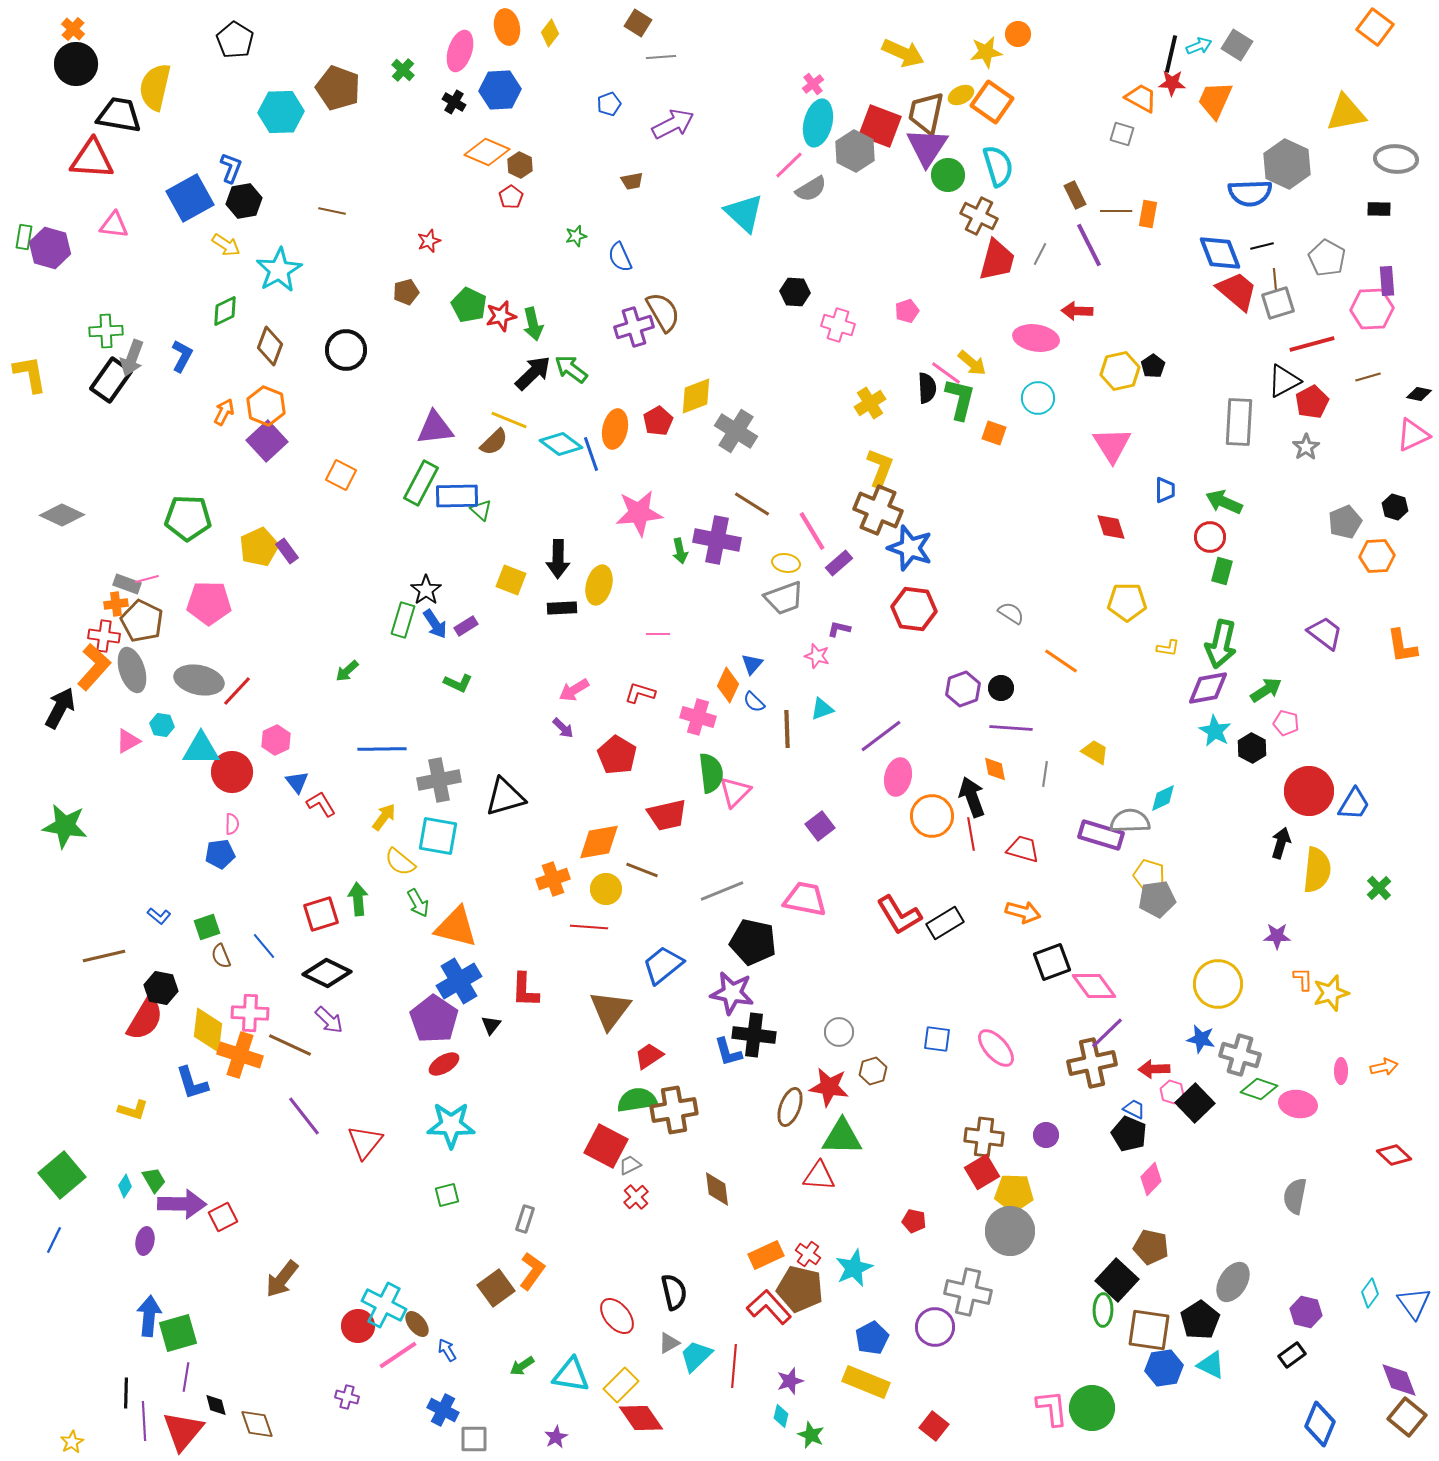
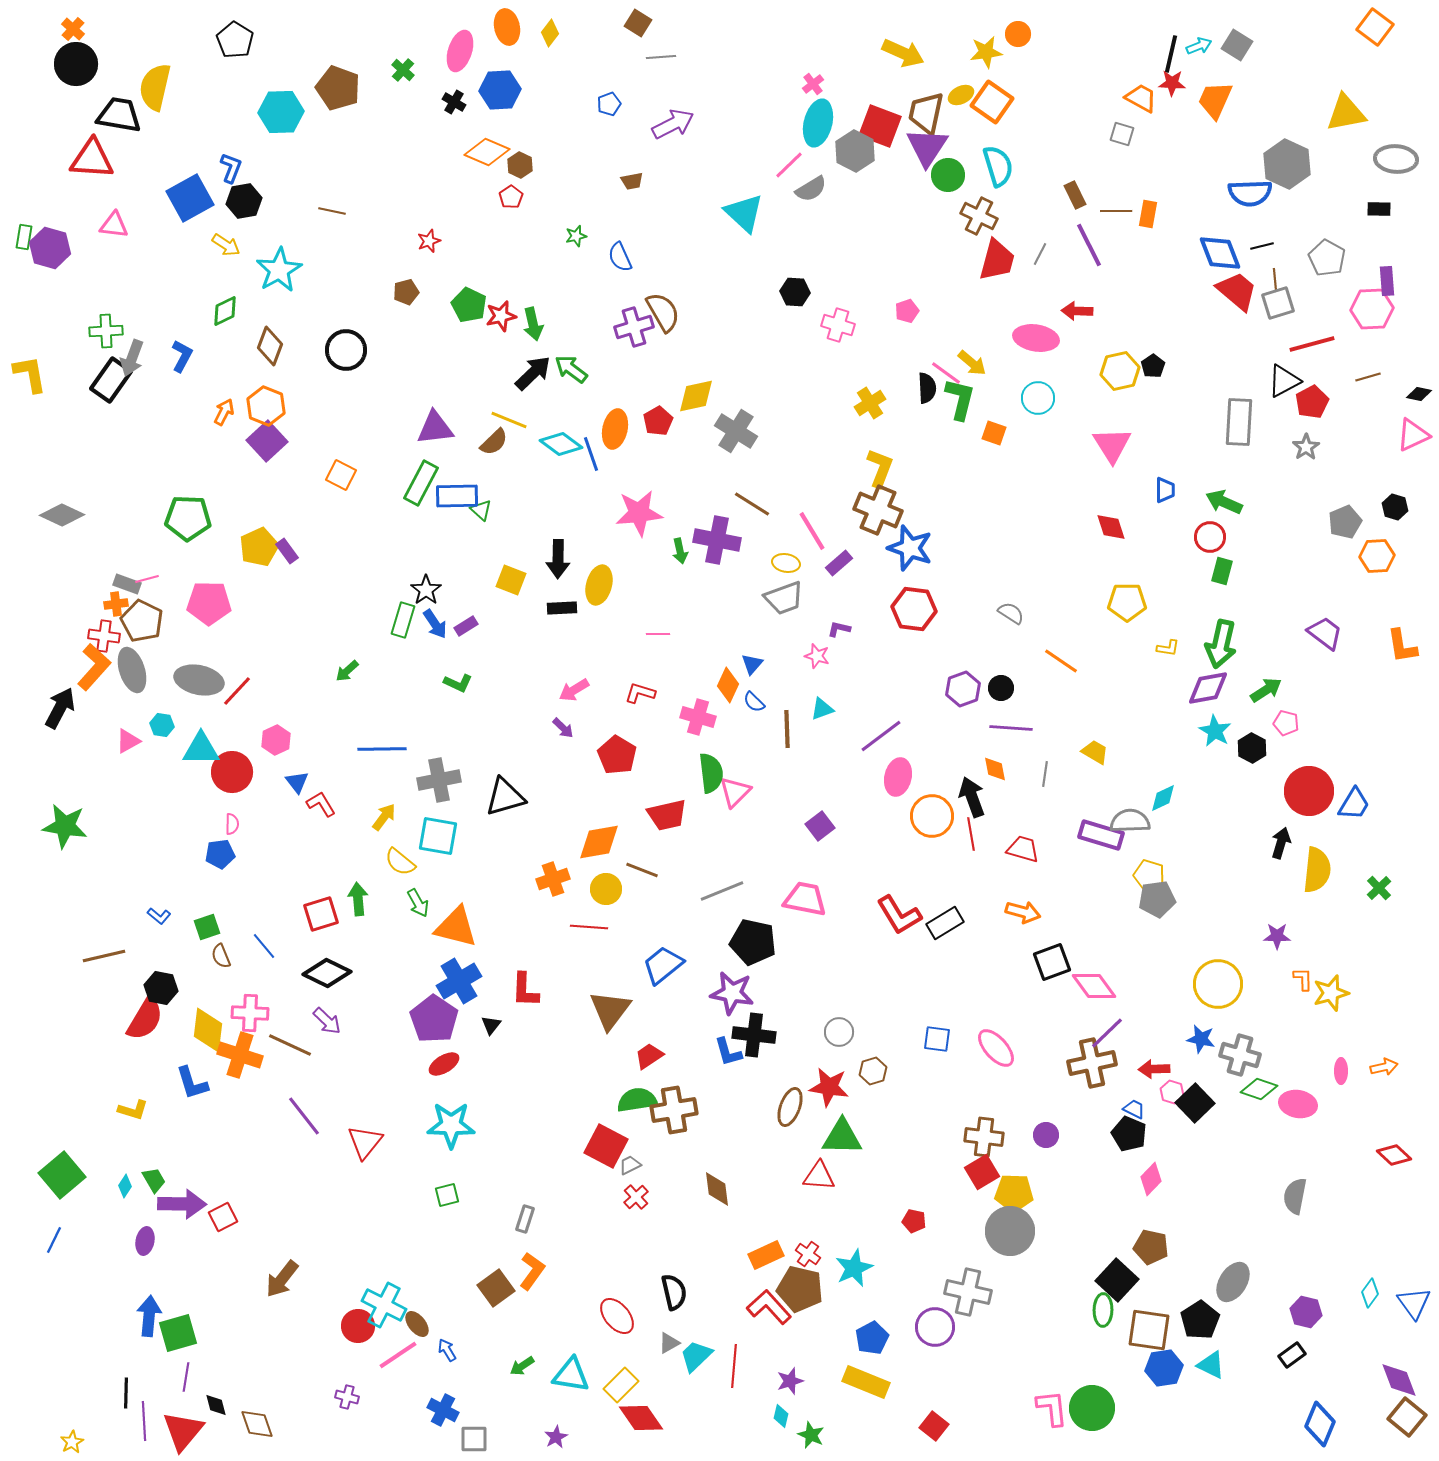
yellow diamond at (696, 396): rotated 9 degrees clockwise
purple arrow at (329, 1020): moved 2 px left, 1 px down
